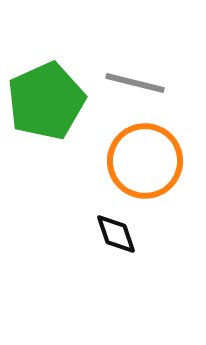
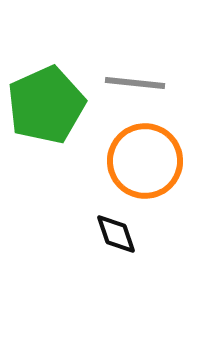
gray line: rotated 8 degrees counterclockwise
green pentagon: moved 4 px down
